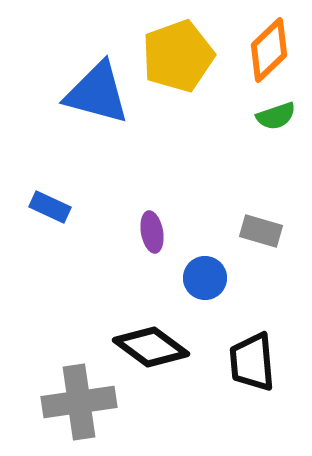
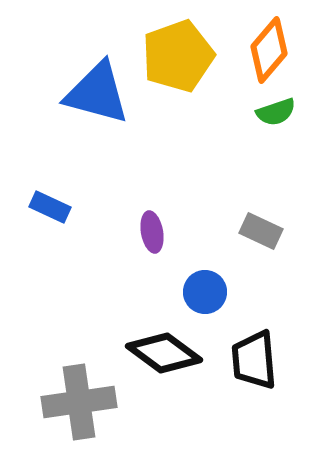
orange diamond: rotated 6 degrees counterclockwise
green semicircle: moved 4 px up
gray rectangle: rotated 9 degrees clockwise
blue circle: moved 14 px down
black diamond: moved 13 px right, 6 px down
black trapezoid: moved 2 px right, 2 px up
